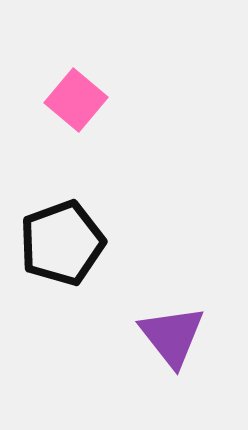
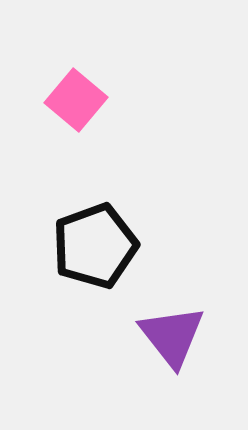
black pentagon: moved 33 px right, 3 px down
